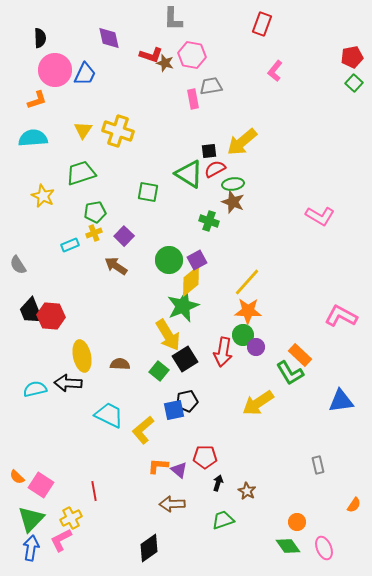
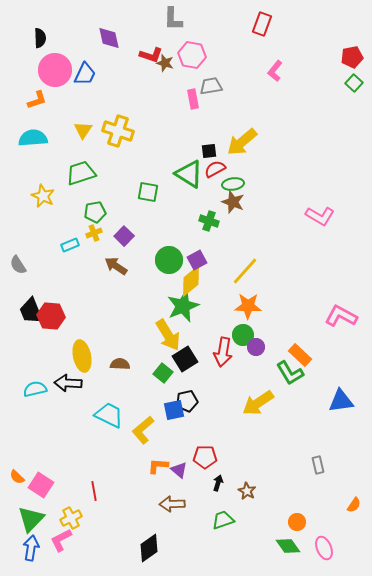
yellow line at (247, 282): moved 2 px left, 11 px up
orange star at (248, 311): moved 5 px up
green square at (159, 371): moved 4 px right, 2 px down
